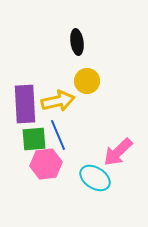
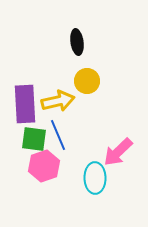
green square: rotated 12 degrees clockwise
pink hexagon: moved 2 px left, 2 px down; rotated 12 degrees counterclockwise
cyan ellipse: rotated 56 degrees clockwise
